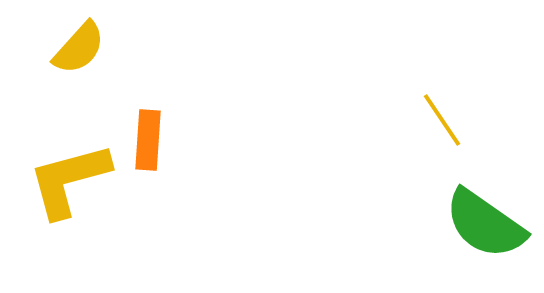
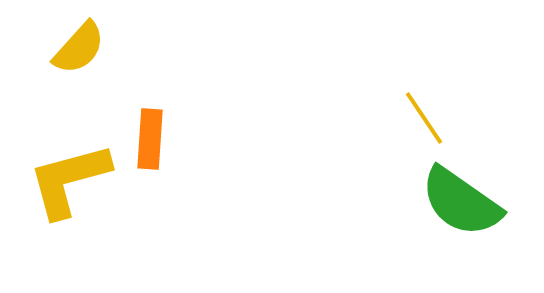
yellow line: moved 18 px left, 2 px up
orange rectangle: moved 2 px right, 1 px up
green semicircle: moved 24 px left, 22 px up
